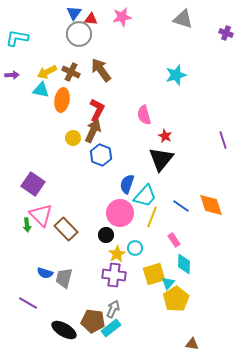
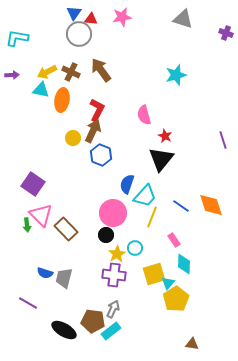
pink circle at (120, 213): moved 7 px left
cyan rectangle at (111, 328): moved 3 px down
